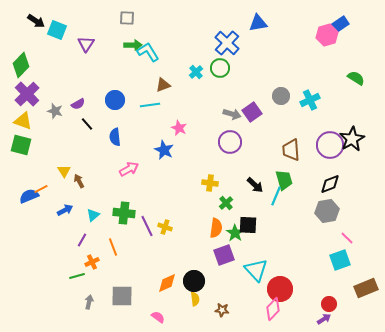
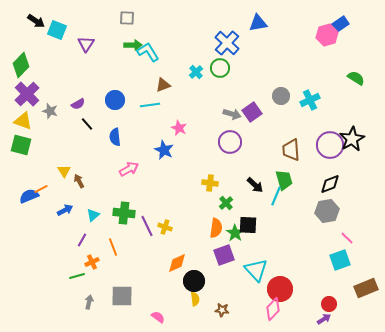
gray star at (55, 111): moved 5 px left
orange diamond at (167, 283): moved 10 px right, 20 px up
